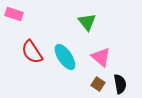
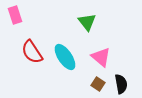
pink rectangle: moved 1 px right, 1 px down; rotated 54 degrees clockwise
black semicircle: moved 1 px right
